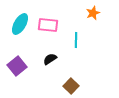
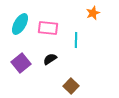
pink rectangle: moved 3 px down
purple square: moved 4 px right, 3 px up
